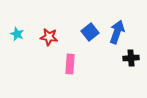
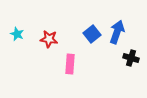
blue square: moved 2 px right, 2 px down
red star: moved 2 px down
black cross: rotated 21 degrees clockwise
